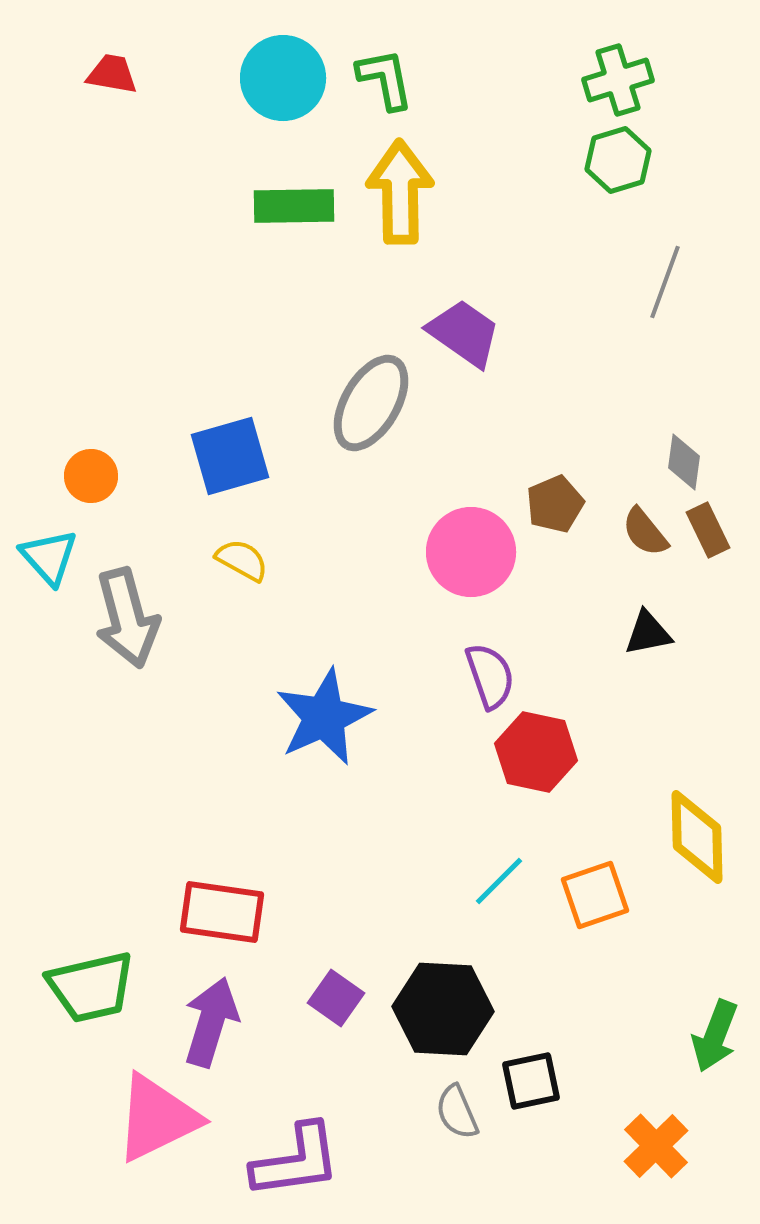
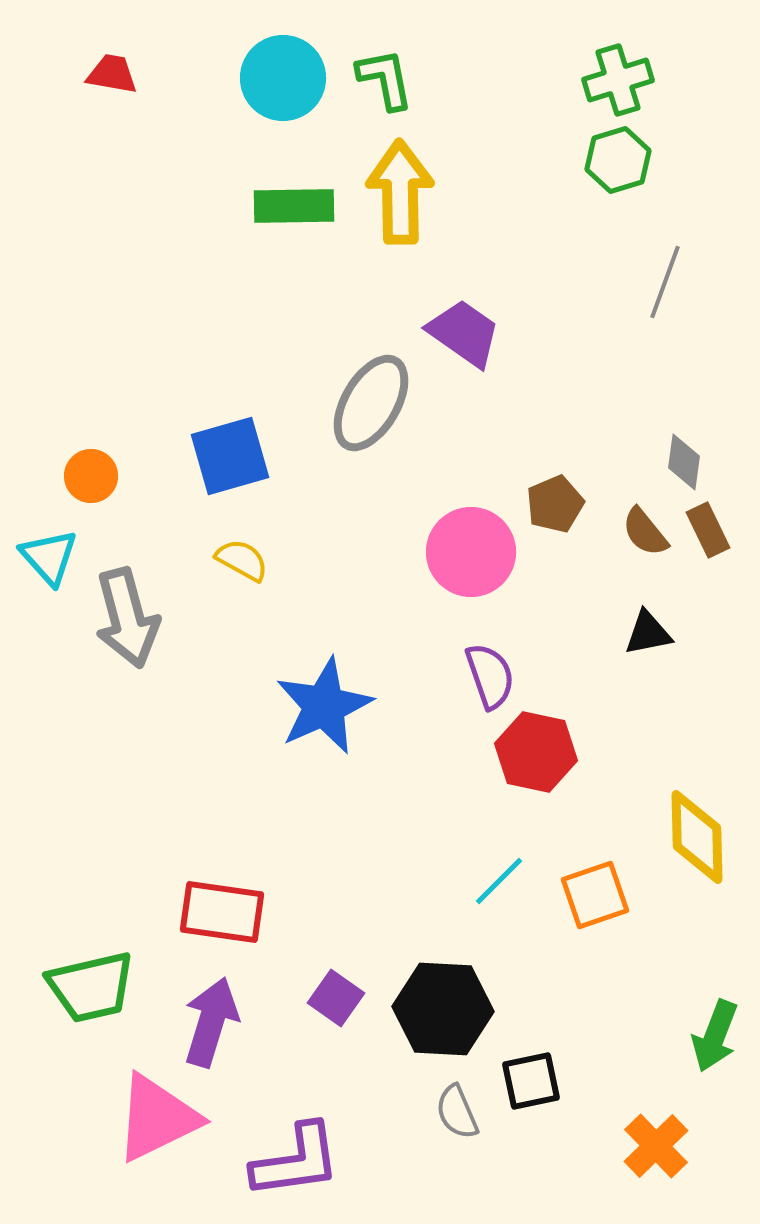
blue star: moved 11 px up
